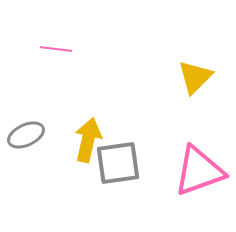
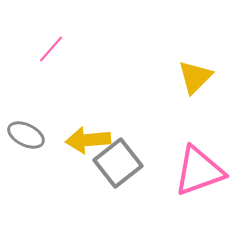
pink line: moved 5 px left; rotated 56 degrees counterclockwise
gray ellipse: rotated 51 degrees clockwise
yellow arrow: rotated 108 degrees counterclockwise
gray square: rotated 30 degrees counterclockwise
